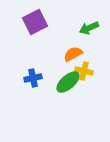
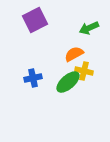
purple square: moved 2 px up
orange semicircle: moved 1 px right
